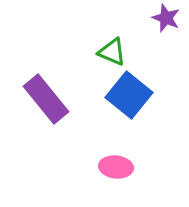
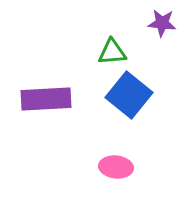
purple star: moved 4 px left, 5 px down; rotated 16 degrees counterclockwise
green triangle: rotated 28 degrees counterclockwise
purple rectangle: rotated 54 degrees counterclockwise
